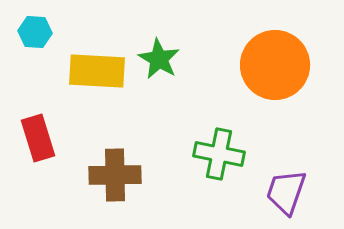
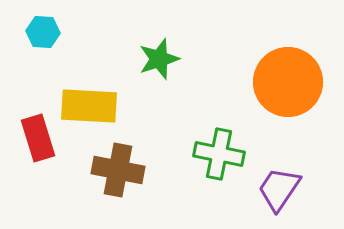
cyan hexagon: moved 8 px right
green star: rotated 24 degrees clockwise
orange circle: moved 13 px right, 17 px down
yellow rectangle: moved 8 px left, 35 px down
brown cross: moved 3 px right, 5 px up; rotated 12 degrees clockwise
purple trapezoid: moved 7 px left, 3 px up; rotated 15 degrees clockwise
